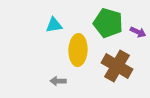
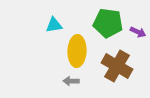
green pentagon: rotated 8 degrees counterclockwise
yellow ellipse: moved 1 px left, 1 px down
gray arrow: moved 13 px right
